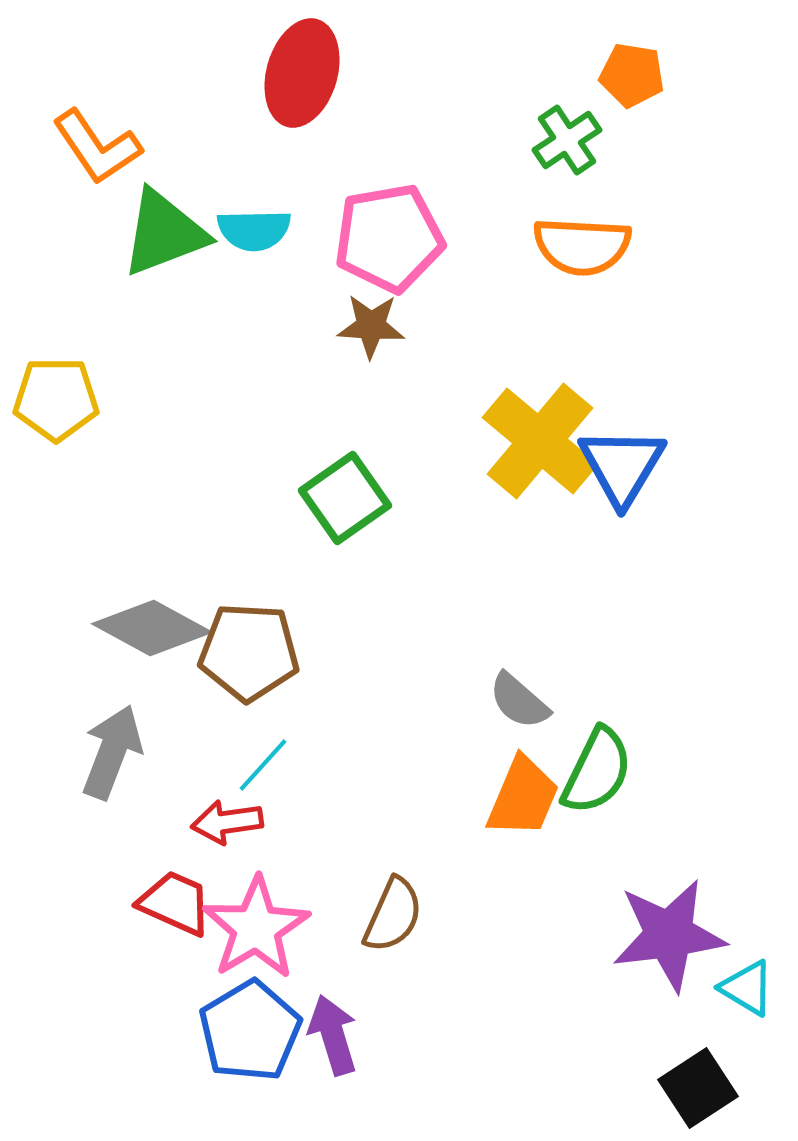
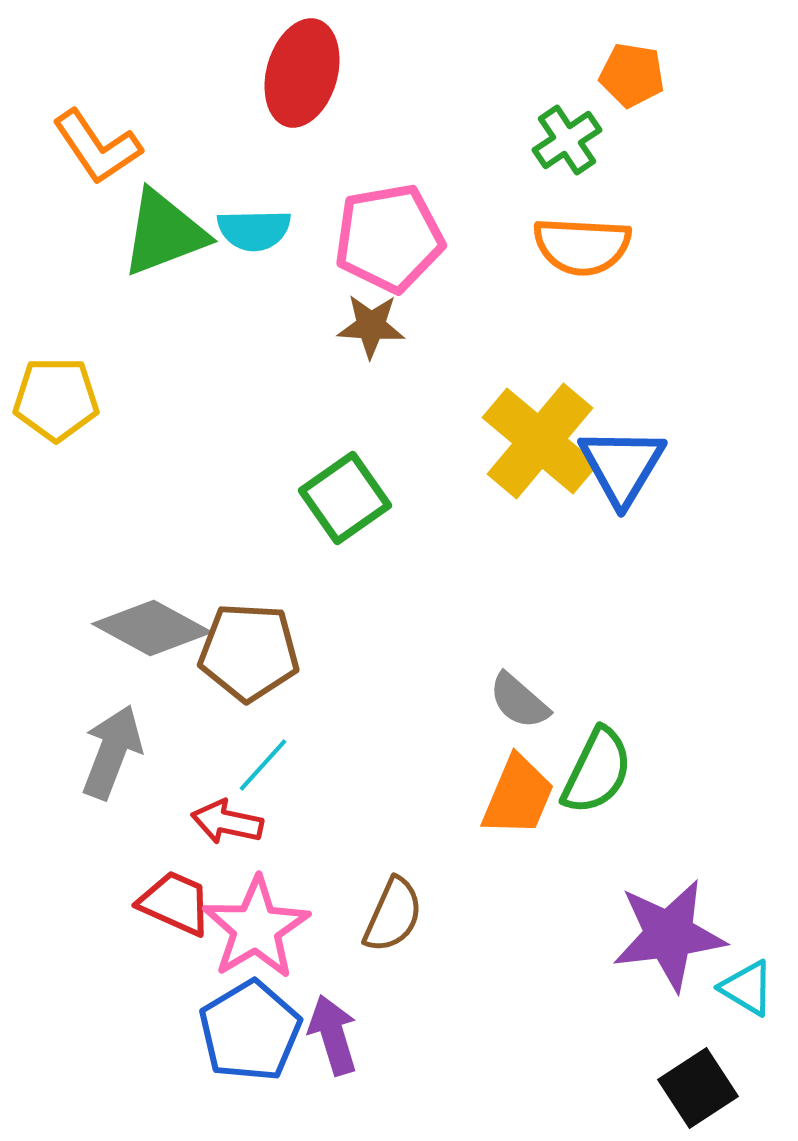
orange trapezoid: moved 5 px left, 1 px up
red arrow: rotated 20 degrees clockwise
